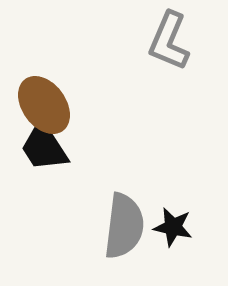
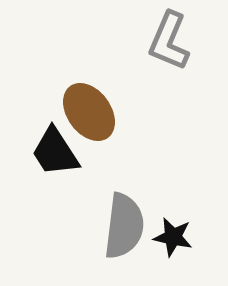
brown ellipse: moved 45 px right, 7 px down
black trapezoid: moved 11 px right, 5 px down
black star: moved 10 px down
